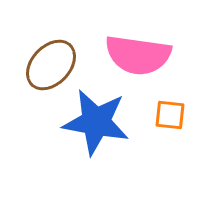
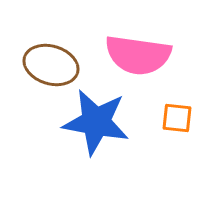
brown ellipse: rotated 64 degrees clockwise
orange square: moved 7 px right, 3 px down
